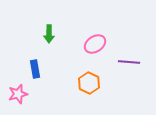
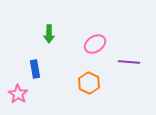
pink star: rotated 24 degrees counterclockwise
